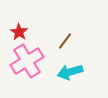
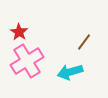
brown line: moved 19 px right, 1 px down
